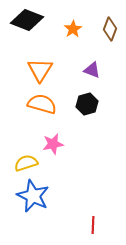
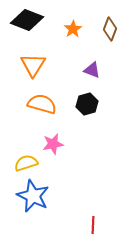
orange triangle: moved 7 px left, 5 px up
